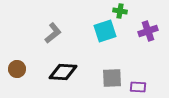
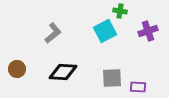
cyan square: rotated 10 degrees counterclockwise
